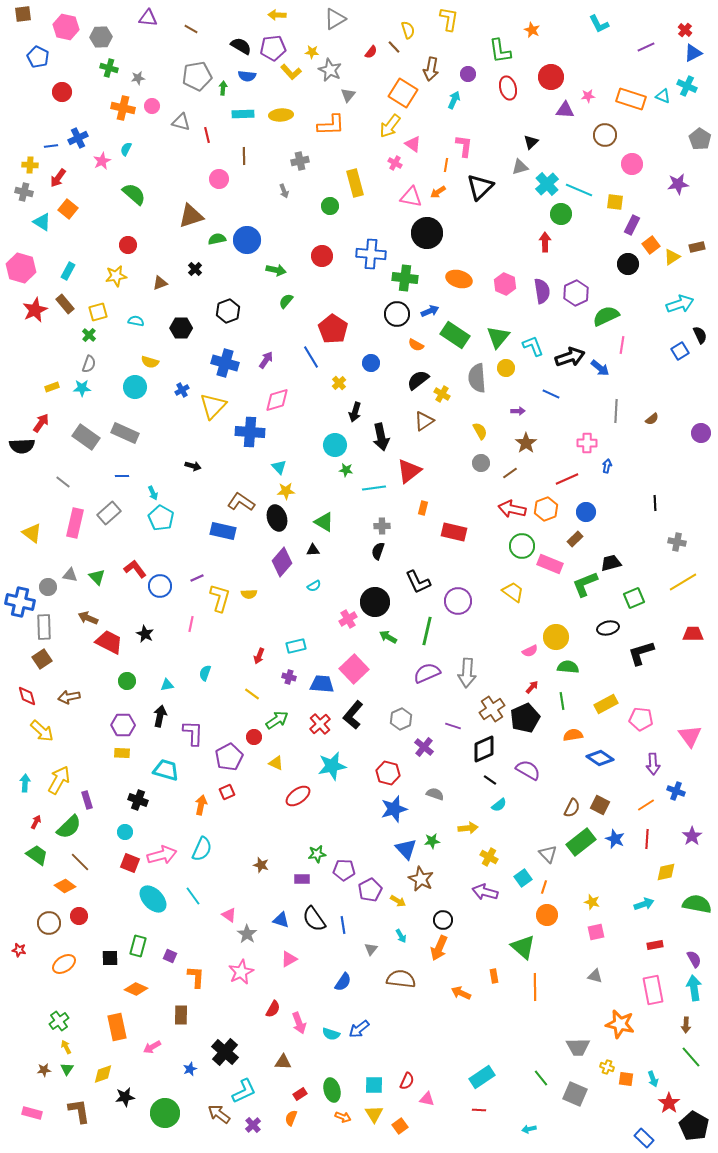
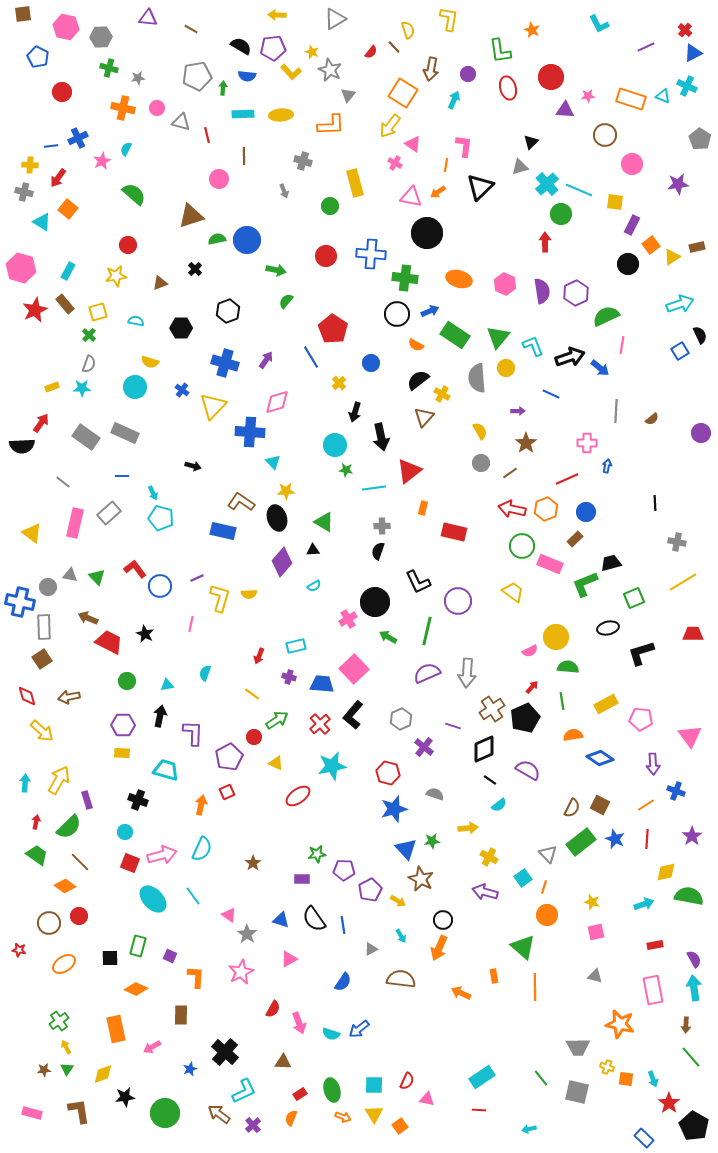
yellow star at (312, 52): rotated 16 degrees clockwise
pink circle at (152, 106): moved 5 px right, 2 px down
gray cross at (300, 161): moved 3 px right; rotated 30 degrees clockwise
red circle at (322, 256): moved 4 px right
blue cross at (182, 390): rotated 24 degrees counterclockwise
pink diamond at (277, 400): moved 2 px down
brown triangle at (424, 421): moved 4 px up; rotated 15 degrees counterclockwise
cyan triangle at (279, 467): moved 6 px left, 5 px up
cyan pentagon at (161, 518): rotated 15 degrees counterclockwise
red arrow at (36, 822): rotated 16 degrees counterclockwise
brown star at (261, 865): moved 8 px left, 2 px up; rotated 21 degrees clockwise
green semicircle at (697, 904): moved 8 px left, 8 px up
gray triangle at (371, 949): rotated 24 degrees clockwise
orange rectangle at (117, 1027): moved 1 px left, 2 px down
gray square at (575, 1094): moved 2 px right, 2 px up; rotated 10 degrees counterclockwise
